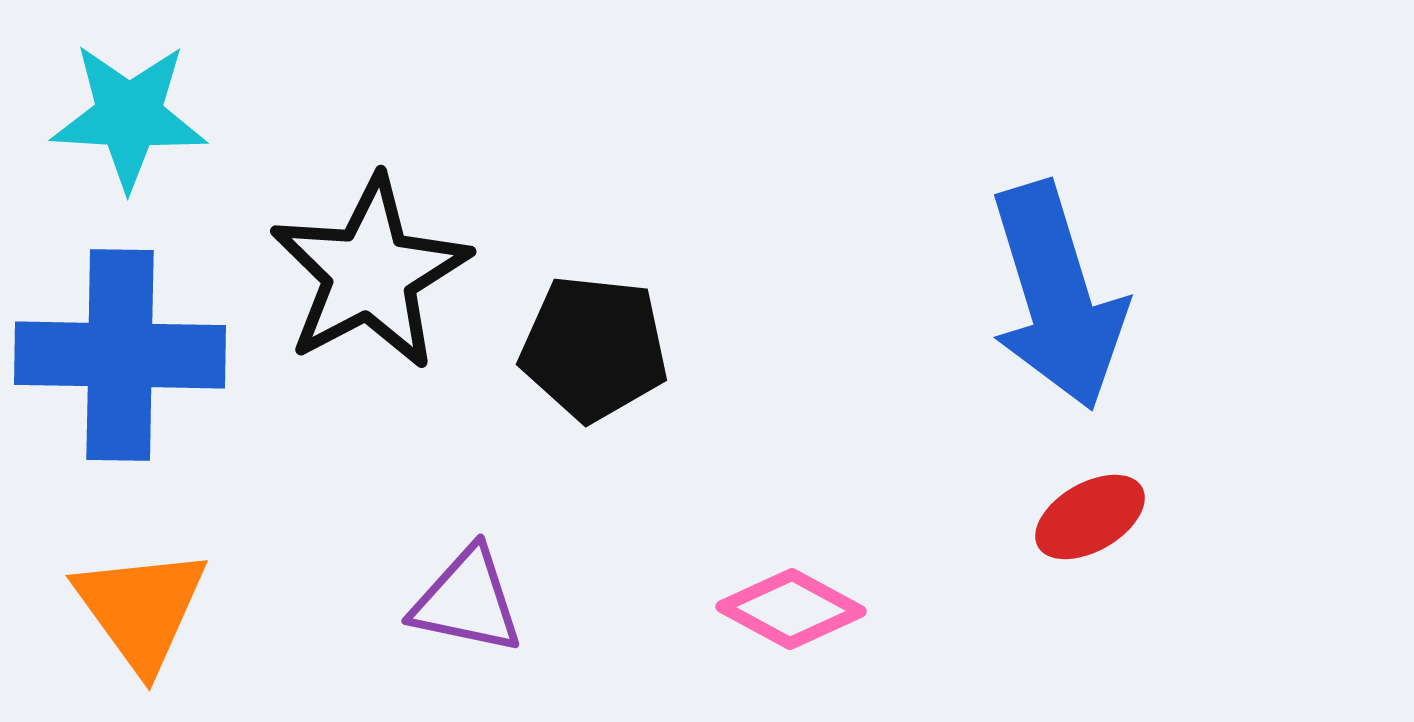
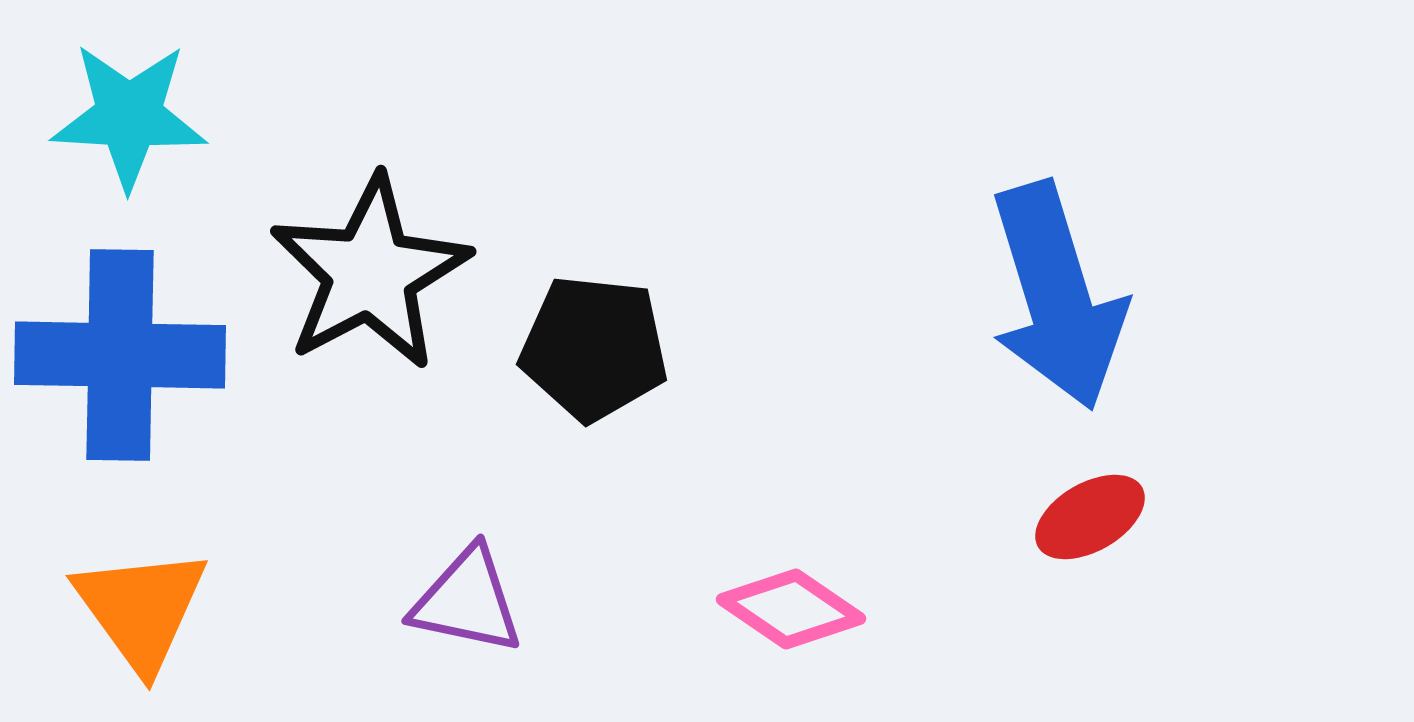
pink diamond: rotated 6 degrees clockwise
